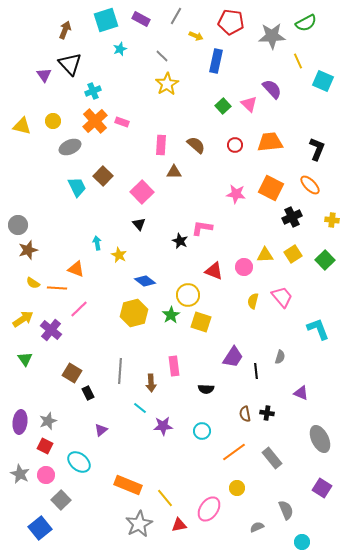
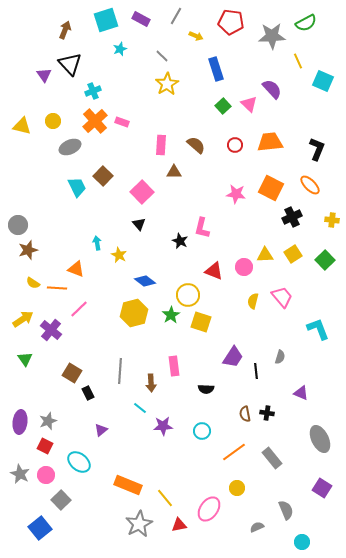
blue rectangle at (216, 61): moved 8 px down; rotated 30 degrees counterclockwise
pink L-shape at (202, 228): rotated 85 degrees counterclockwise
